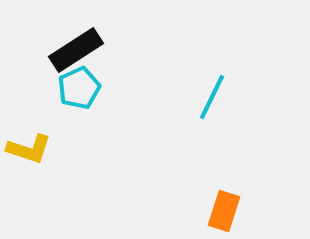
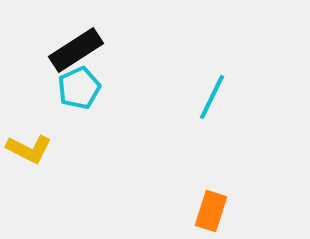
yellow L-shape: rotated 9 degrees clockwise
orange rectangle: moved 13 px left
